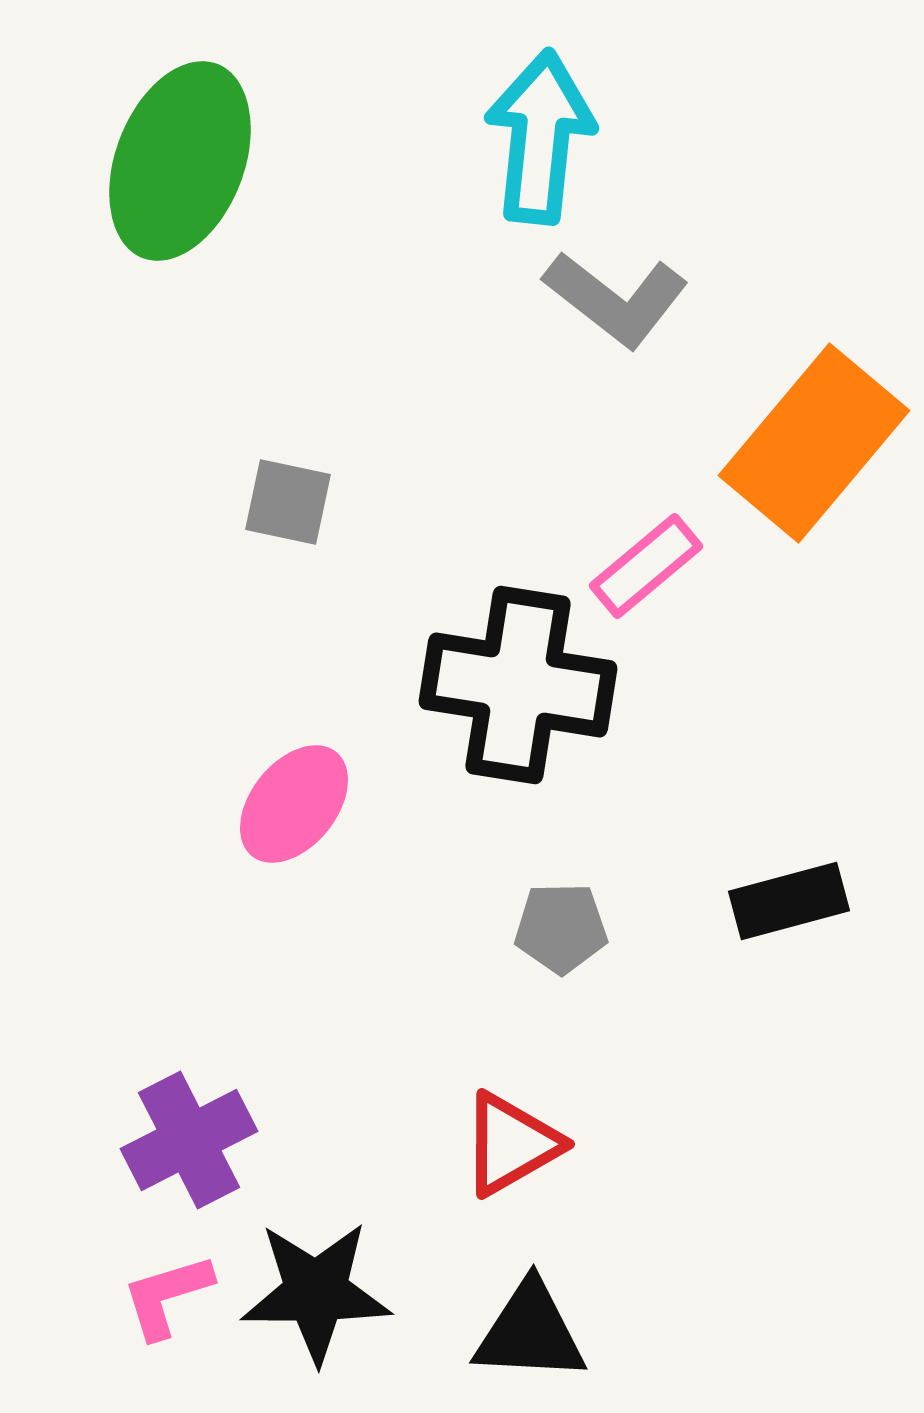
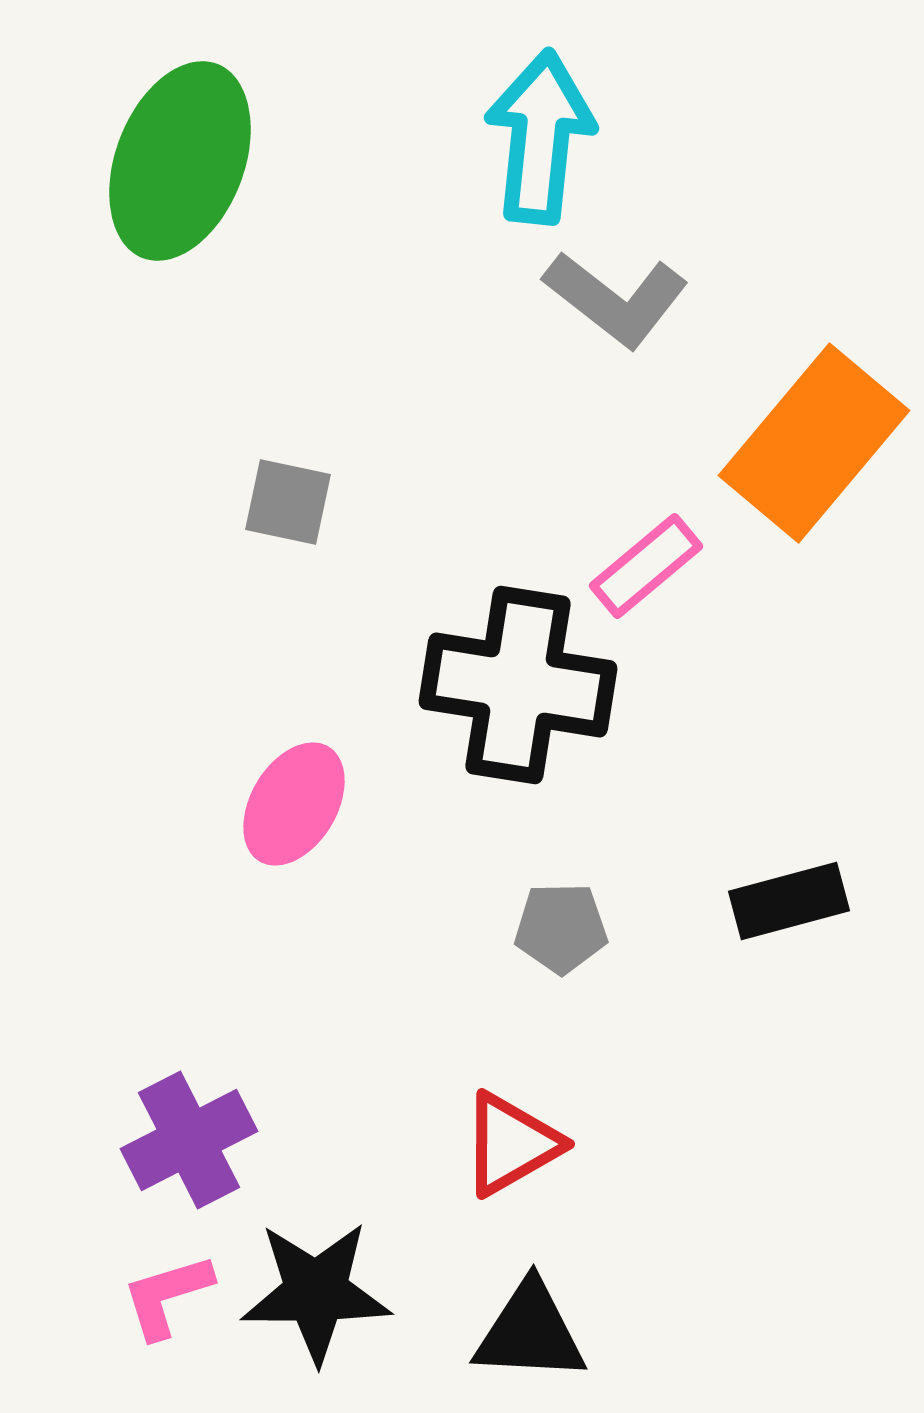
pink ellipse: rotated 8 degrees counterclockwise
